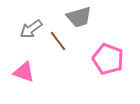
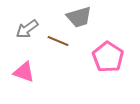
gray arrow: moved 4 px left
brown line: rotated 30 degrees counterclockwise
pink pentagon: moved 2 px up; rotated 12 degrees clockwise
